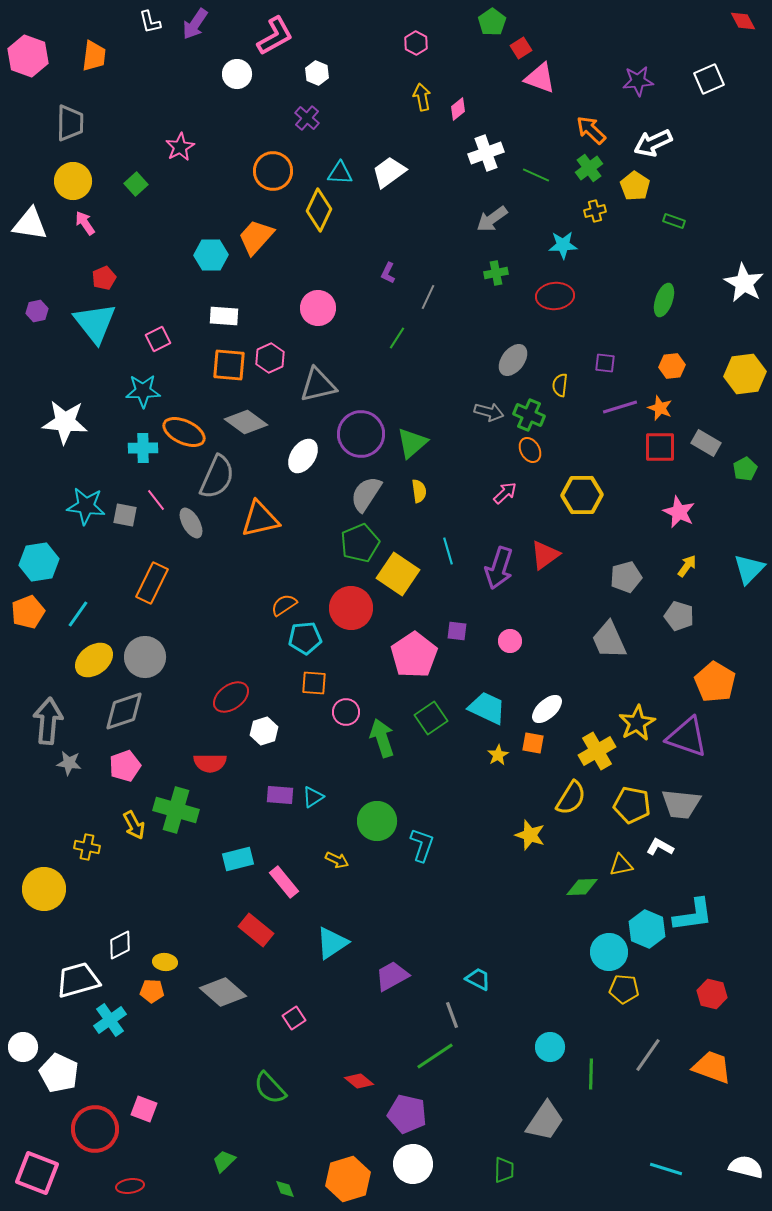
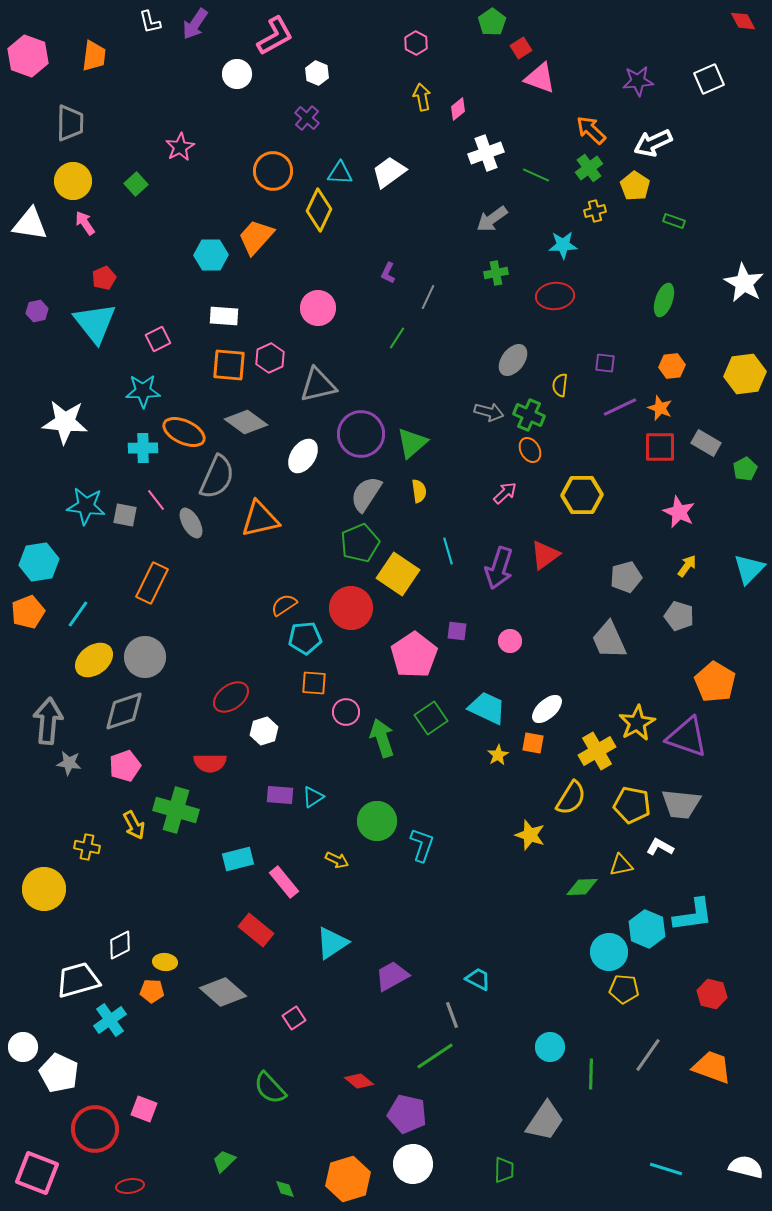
purple line at (620, 407): rotated 8 degrees counterclockwise
